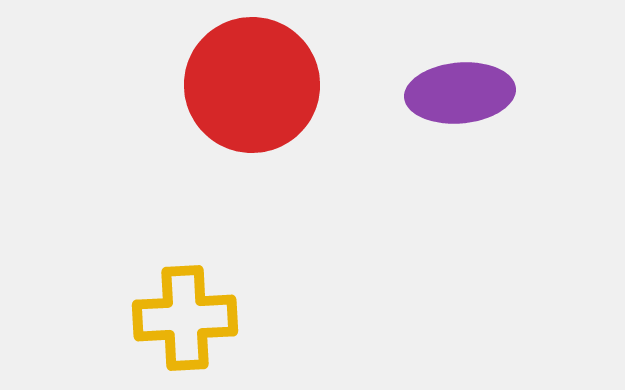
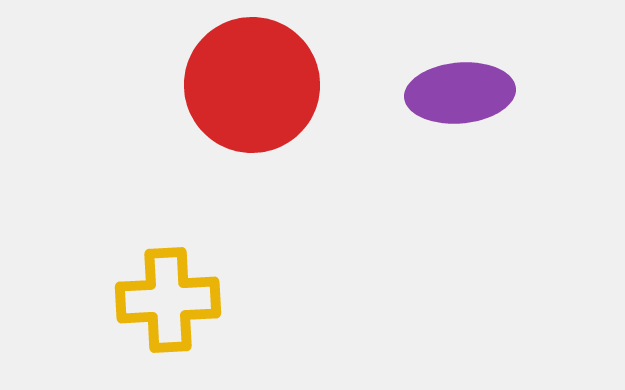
yellow cross: moved 17 px left, 18 px up
